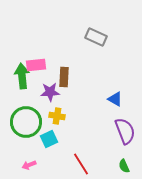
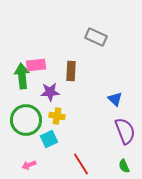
brown rectangle: moved 7 px right, 6 px up
blue triangle: rotated 14 degrees clockwise
green circle: moved 2 px up
